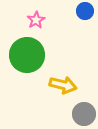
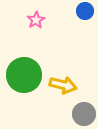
green circle: moved 3 px left, 20 px down
